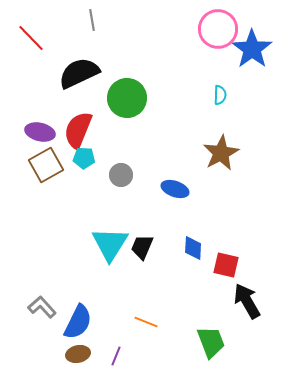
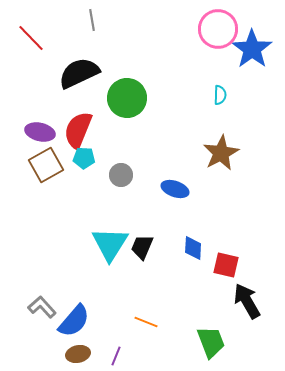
blue semicircle: moved 4 px left, 1 px up; rotated 15 degrees clockwise
